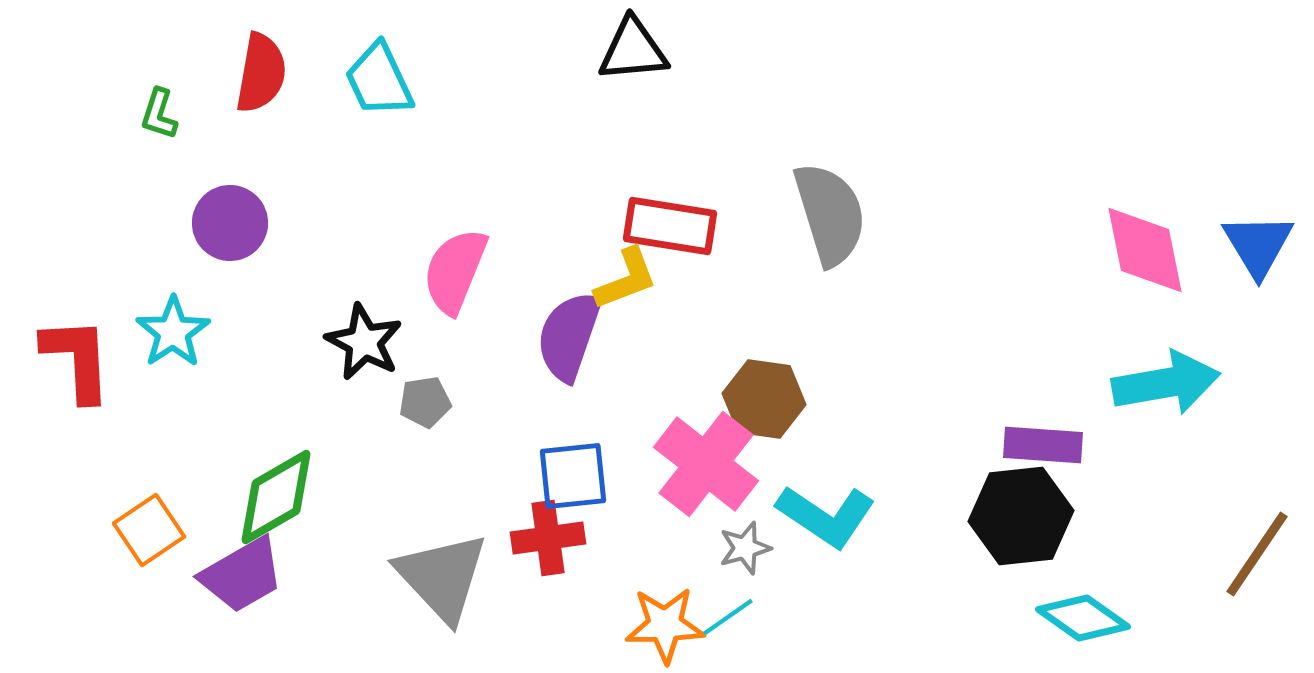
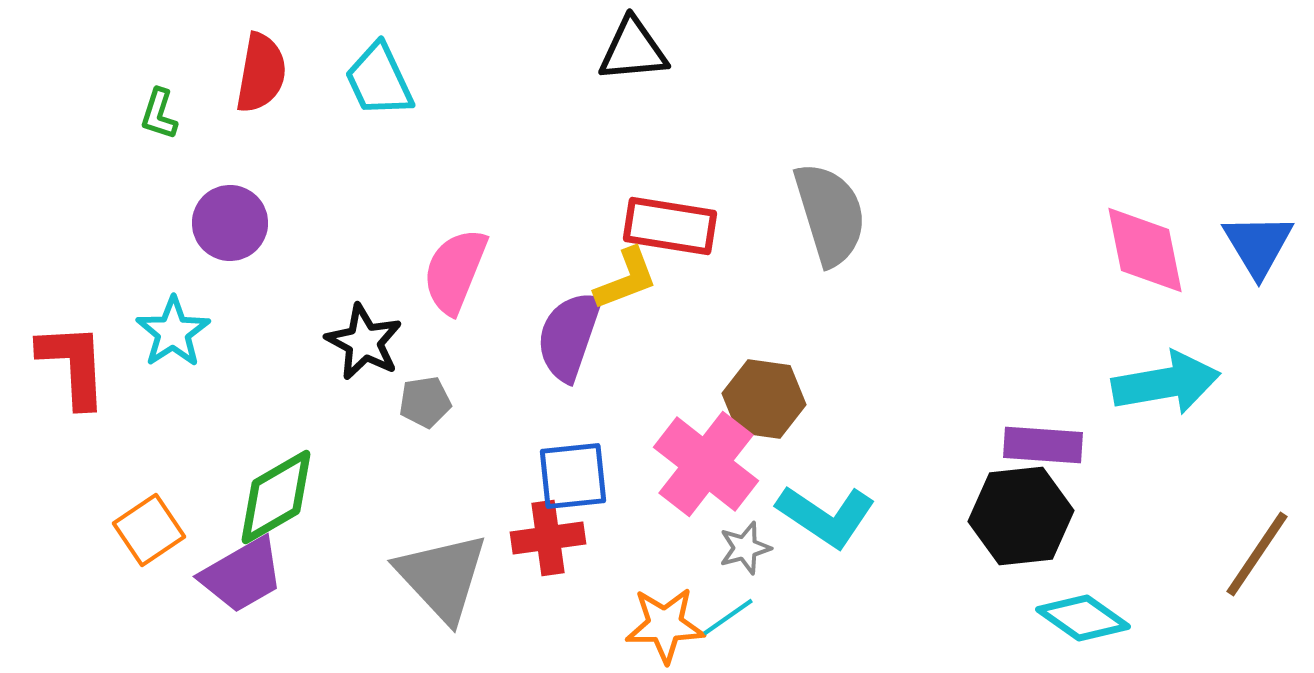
red L-shape: moved 4 px left, 6 px down
